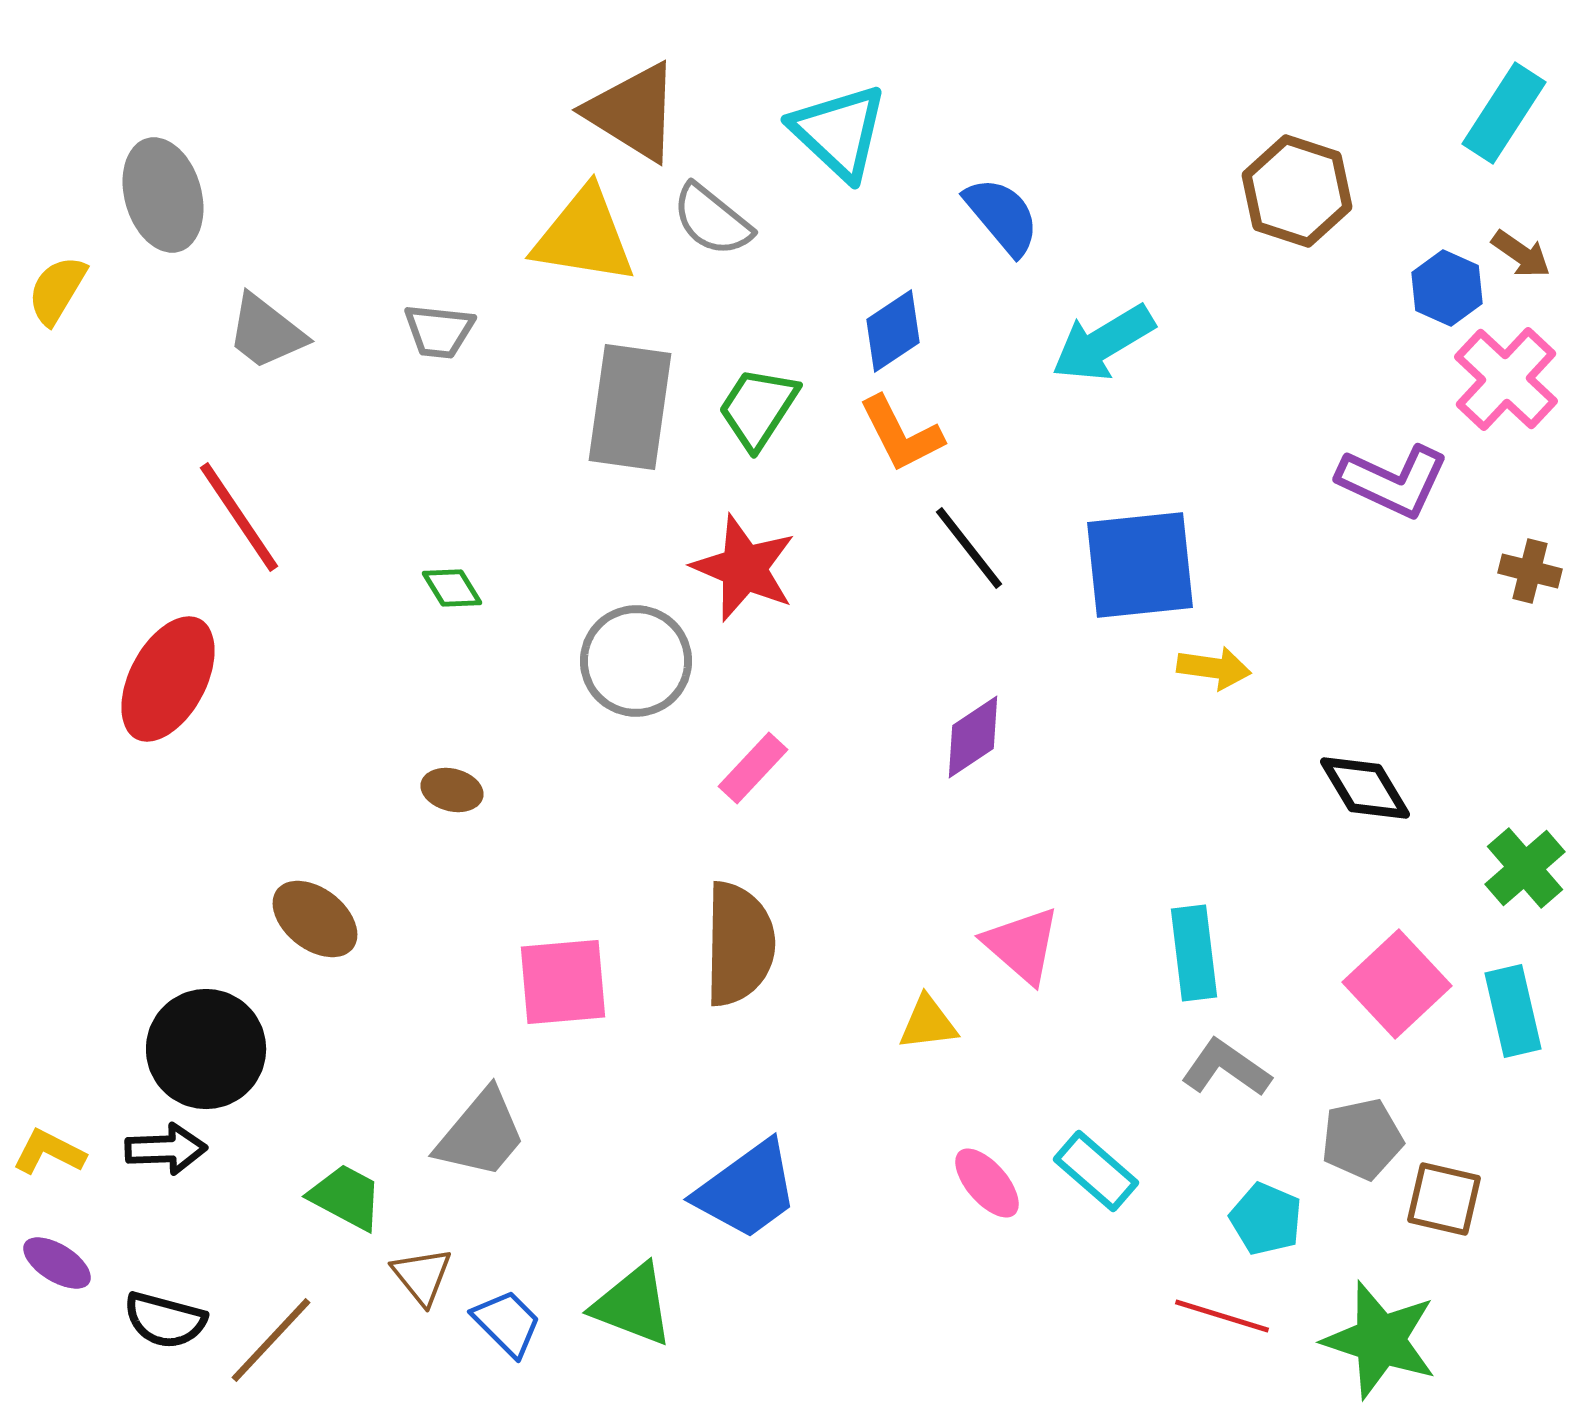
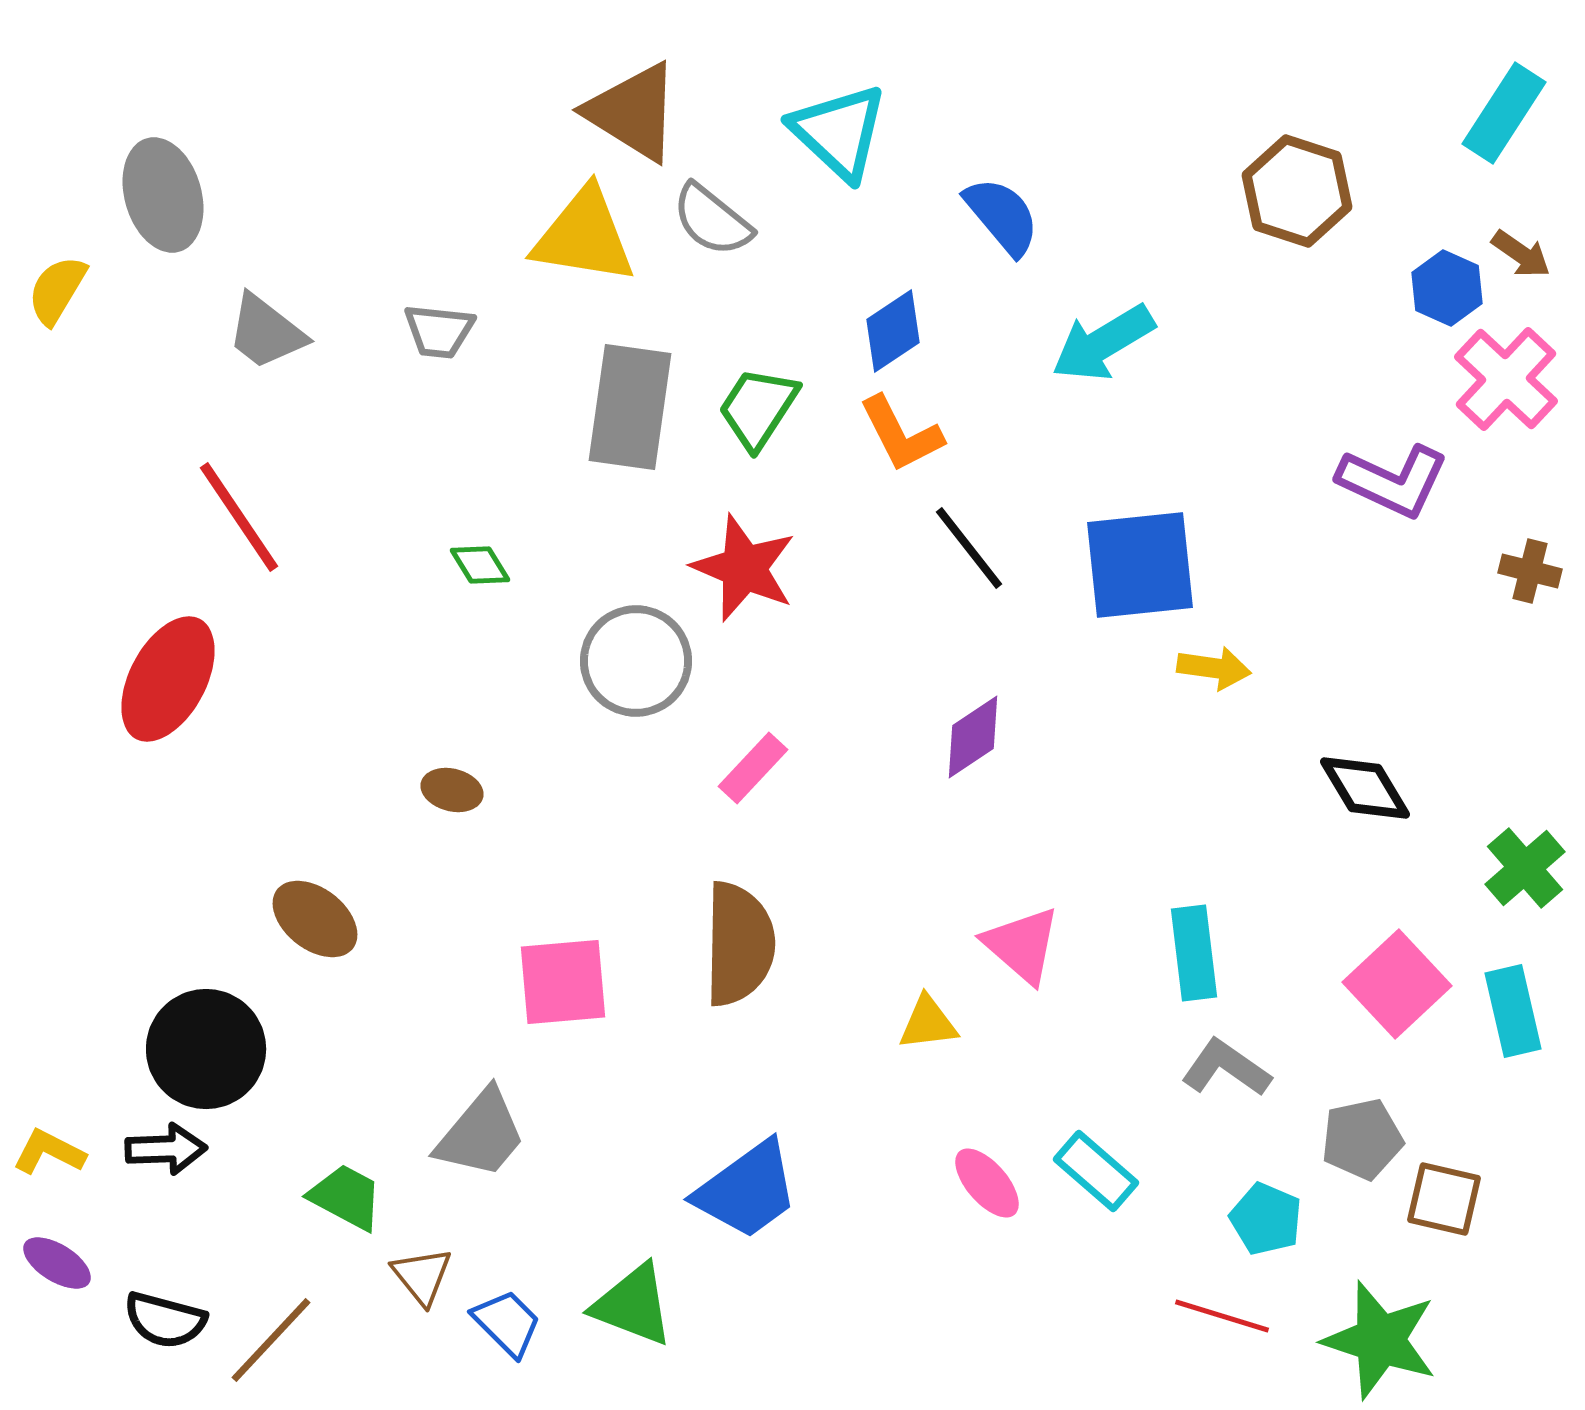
green diamond at (452, 588): moved 28 px right, 23 px up
